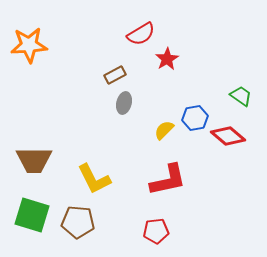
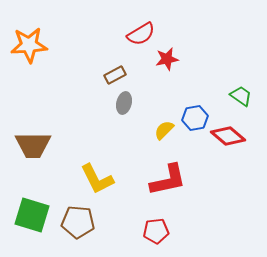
red star: rotated 20 degrees clockwise
brown trapezoid: moved 1 px left, 15 px up
yellow L-shape: moved 3 px right
